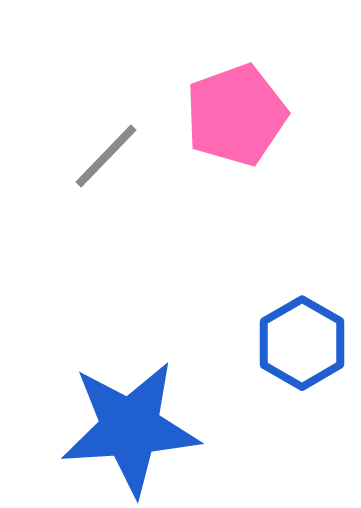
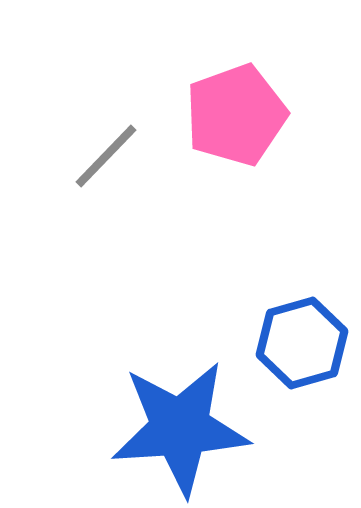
blue hexagon: rotated 14 degrees clockwise
blue star: moved 50 px right
